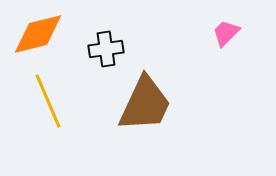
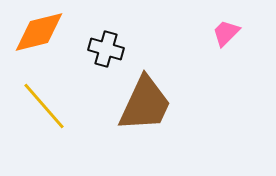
orange diamond: moved 1 px right, 2 px up
black cross: rotated 24 degrees clockwise
yellow line: moved 4 px left, 5 px down; rotated 18 degrees counterclockwise
